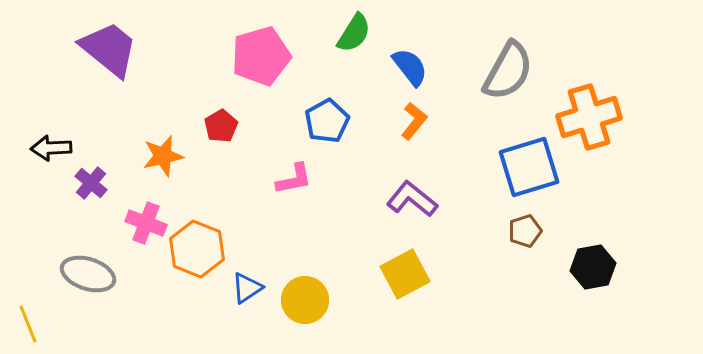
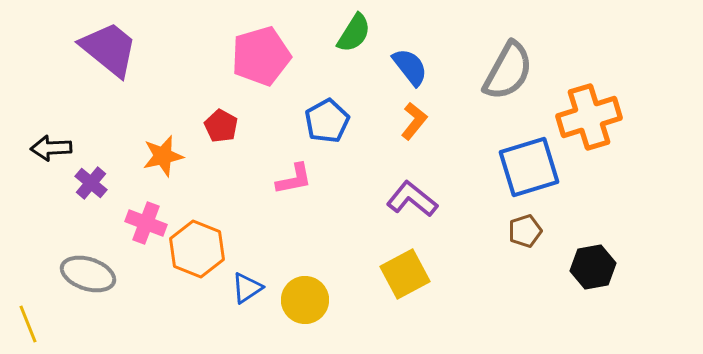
red pentagon: rotated 12 degrees counterclockwise
